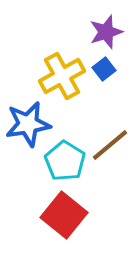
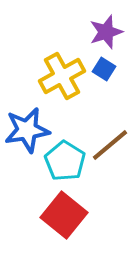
blue square: rotated 20 degrees counterclockwise
blue star: moved 1 px left, 6 px down
